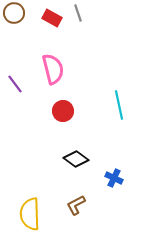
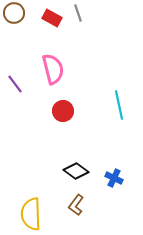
black diamond: moved 12 px down
brown L-shape: rotated 25 degrees counterclockwise
yellow semicircle: moved 1 px right
